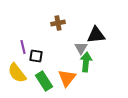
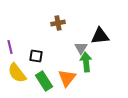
black triangle: moved 4 px right, 1 px down
purple line: moved 13 px left
green arrow: rotated 12 degrees counterclockwise
